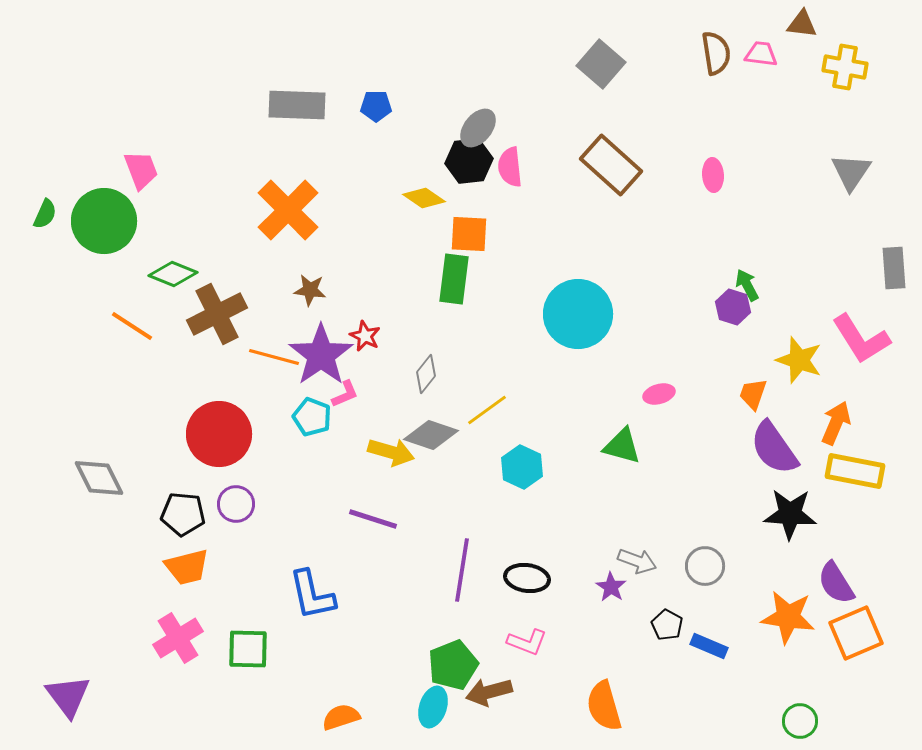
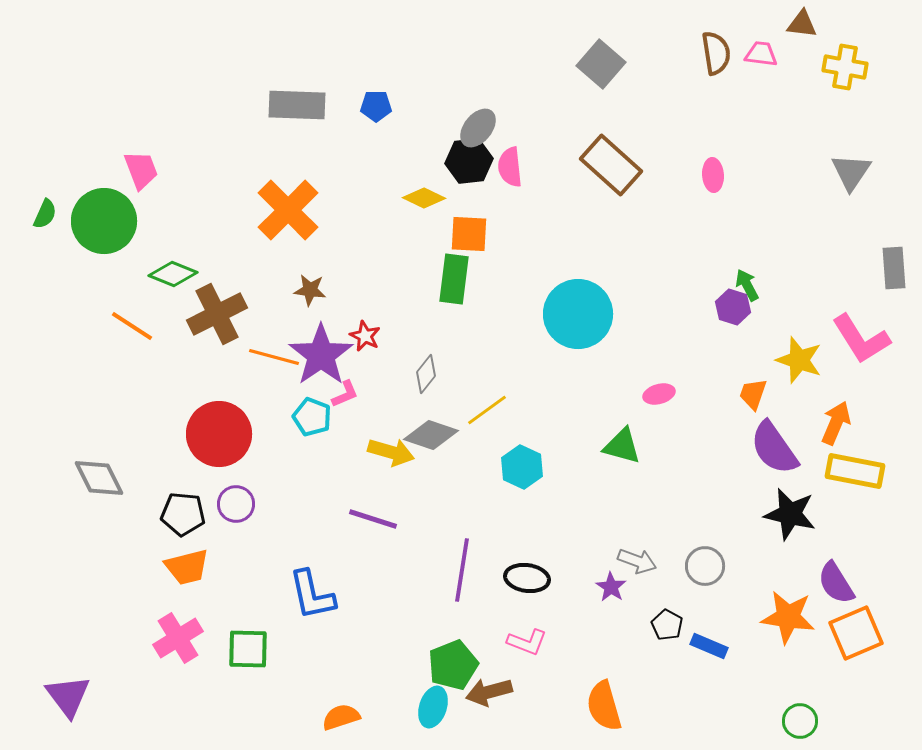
yellow diamond at (424, 198): rotated 9 degrees counterclockwise
black star at (790, 514): rotated 10 degrees clockwise
